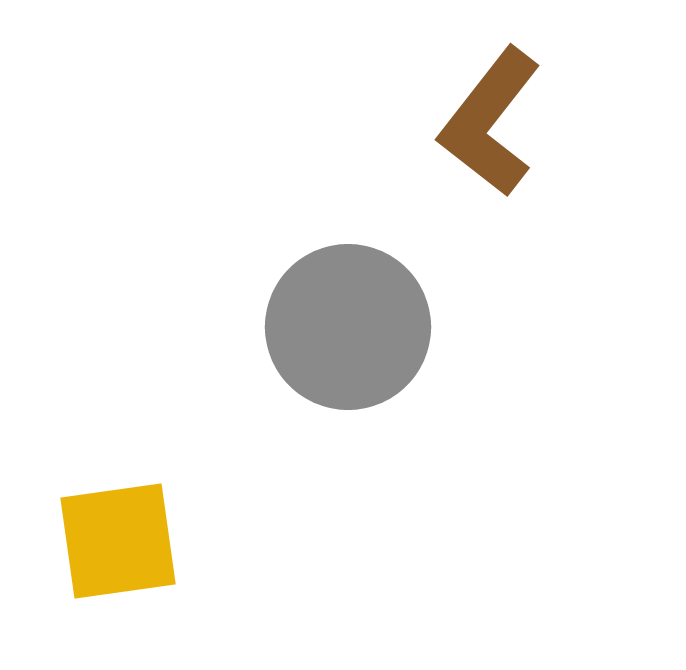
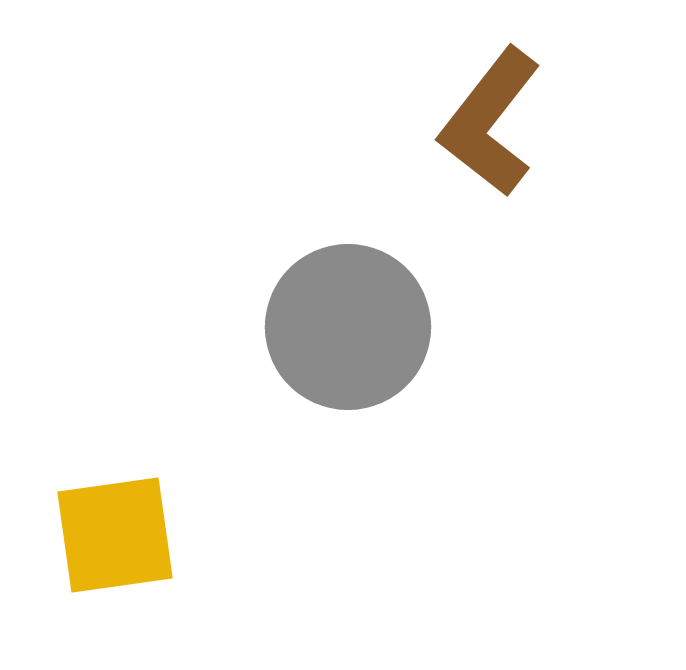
yellow square: moved 3 px left, 6 px up
